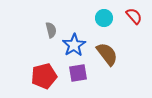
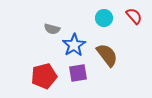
gray semicircle: moved 1 px right, 1 px up; rotated 119 degrees clockwise
brown semicircle: moved 1 px down
